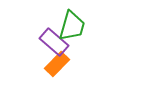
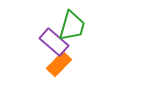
orange rectangle: moved 2 px right
